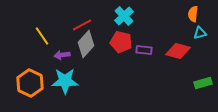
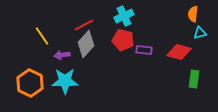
cyan cross: rotated 18 degrees clockwise
red line: moved 2 px right
red pentagon: moved 2 px right, 2 px up
red diamond: moved 1 px right, 1 px down
green rectangle: moved 9 px left, 4 px up; rotated 66 degrees counterclockwise
